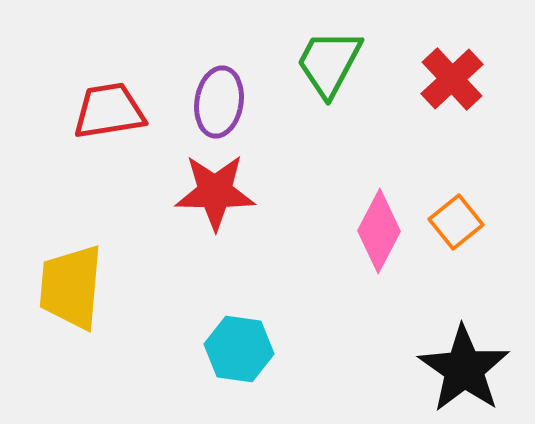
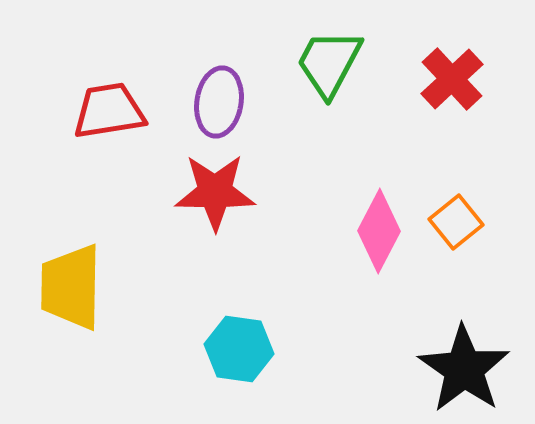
yellow trapezoid: rotated 4 degrees counterclockwise
